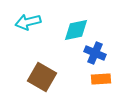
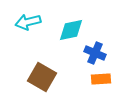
cyan diamond: moved 5 px left
